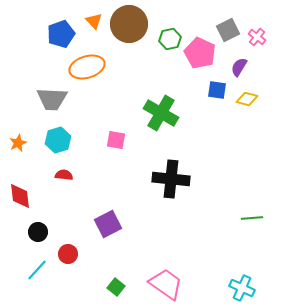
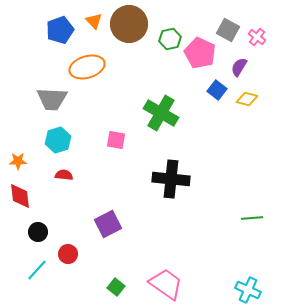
gray square: rotated 35 degrees counterclockwise
blue pentagon: moved 1 px left, 4 px up
blue square: rotated 30 degrees clockwise
orange star: moved 18 px down; rotated 24 degrees clockwise
cyan cross: moved 6 px right, 2 px down
